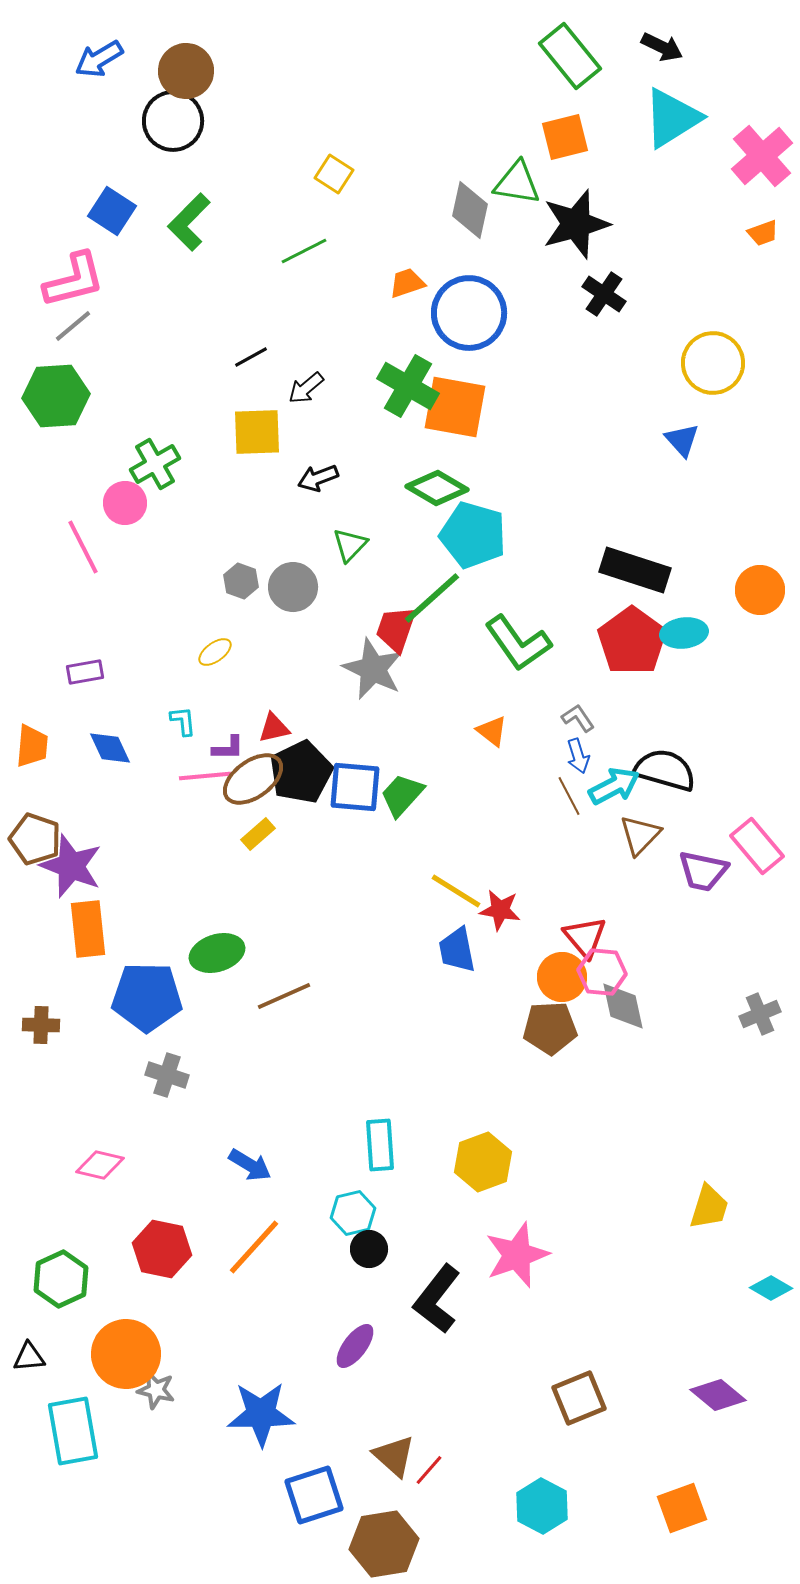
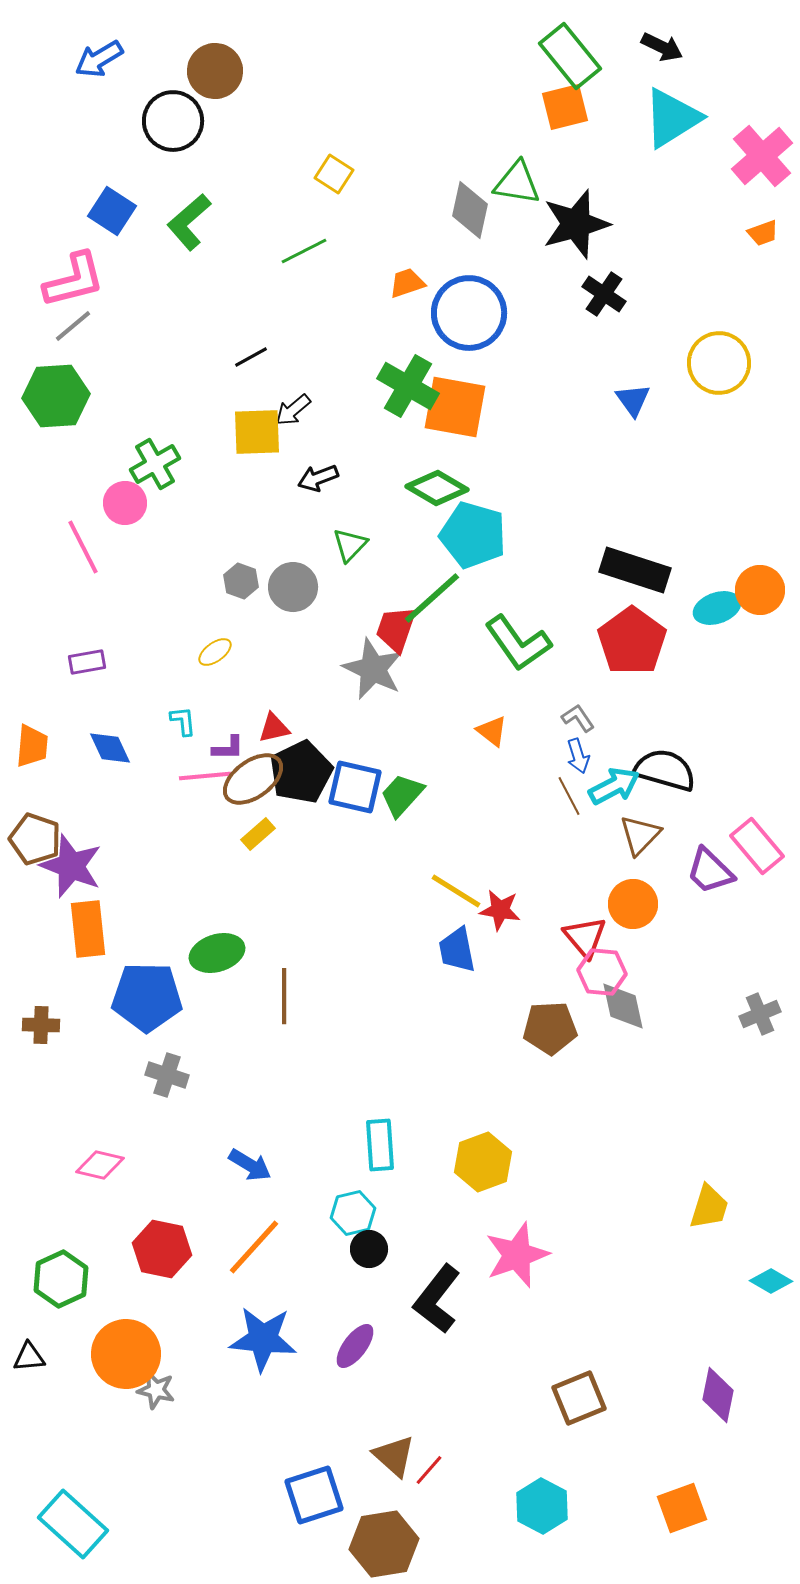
brown circle at (186, 71): moved 29 px right
orange square at (565, 137): moved 30 px up
green L-shape at (189, 222): rotated 4 degrees clockwise
yellow circle at (713, 363): moved 6 px right
black arrow at (306, 388): moved 13 px left, 22 px down
blue triangle at (682, 440): moved 49 px left, 40 px up; rotated 6 degrees clockwise
cyan ellipse at (684, 633): moved 33 px right, 25 px up; rotated 12 degrees counterclockwise
purple rectangle at (85, 672): moved 2 px right, 10 px up
blue square at (355, 787): rotated 8 degrees clockwise
purple trapezoid at (703, 871): moved 7 px right; rotated 32 degrees clockwise
orange circle at (562, 977): moved 71 px right, 73 px up
brown line at (284, 996): rotated 66 degrees counterclockwise
cyan diamond at (771, 1288): moved 7 px up
purple diamond at (718, 1395): rotated 62 degrees clockwise
blue star at (261, 1414): moved 2 px right, 75 px up; rotated 6 degrees clockwise
cyan rectangle at (73, 1431): moved 93 px down; rotated 38 degrees counterclockwise
